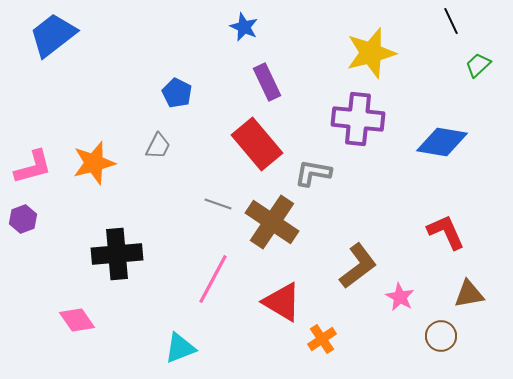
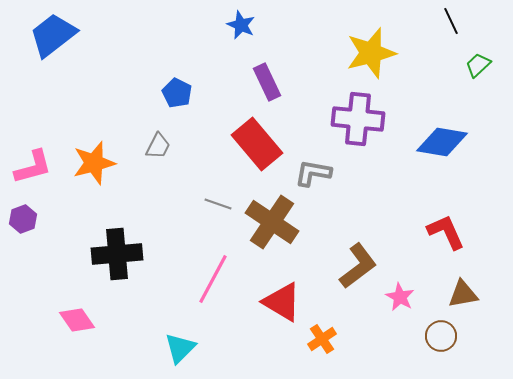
blue star: moved 3 px left, 2 px up
brown triangle: moved 6 px left
cyan triangle: rotated 24 degrees counterclockwise
